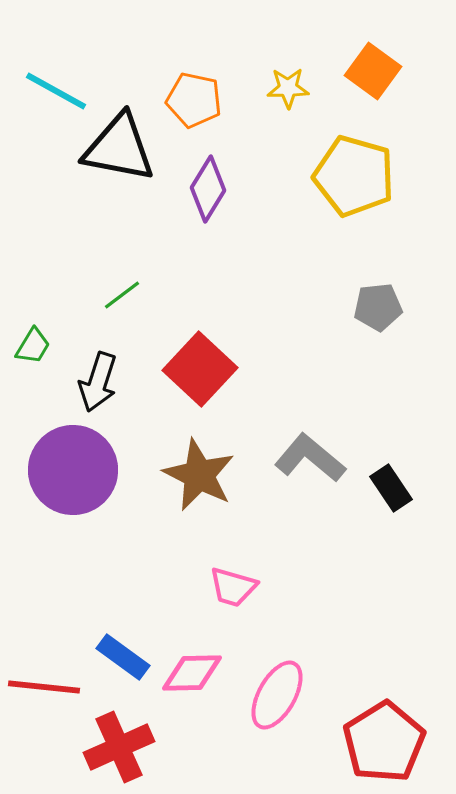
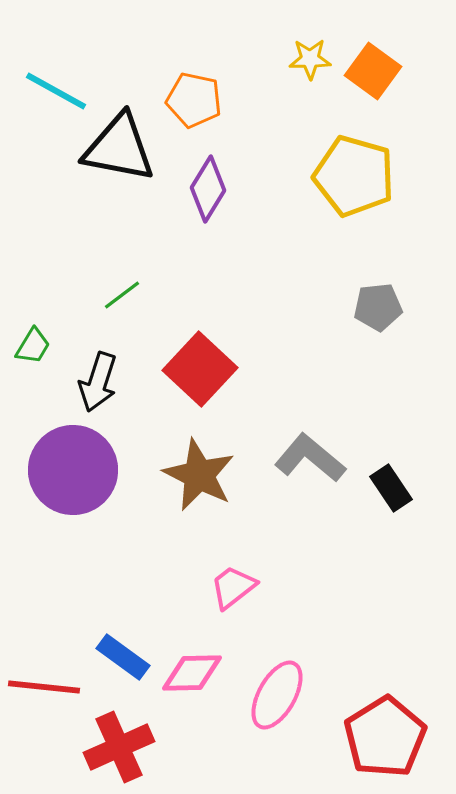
yellow star: moved 22 px right, 29 px up
pink trapezoid: rotated 126 degrees clockwise
red pentagon: moved 1 px right, 5 px up
